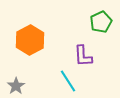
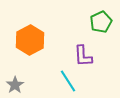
gray star: moved 1 px left, 1 px up
